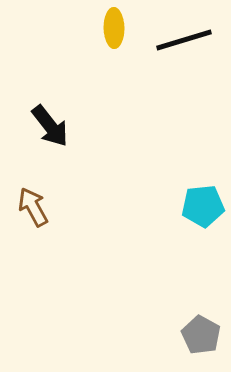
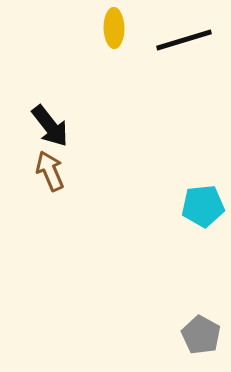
brown arrow: moved 17 px right, 36 px up; rotated 6 degrees clockwise
